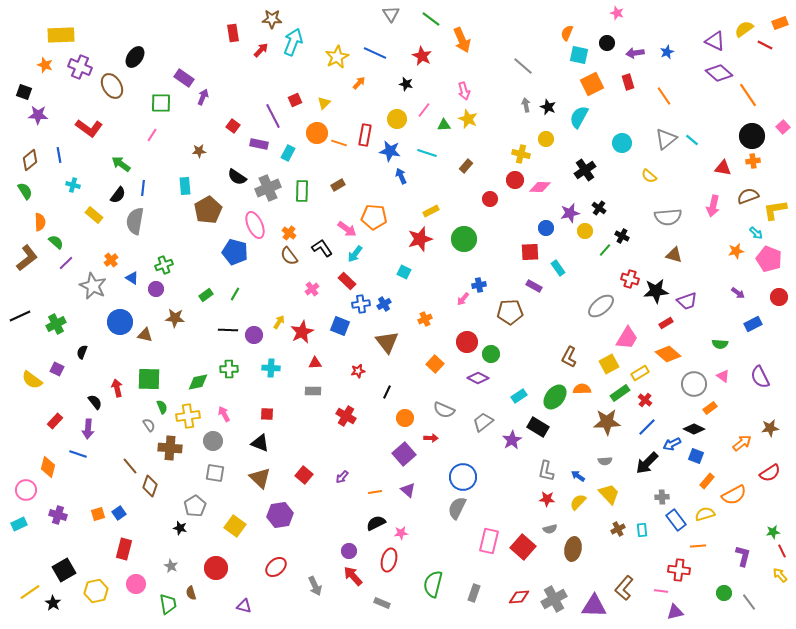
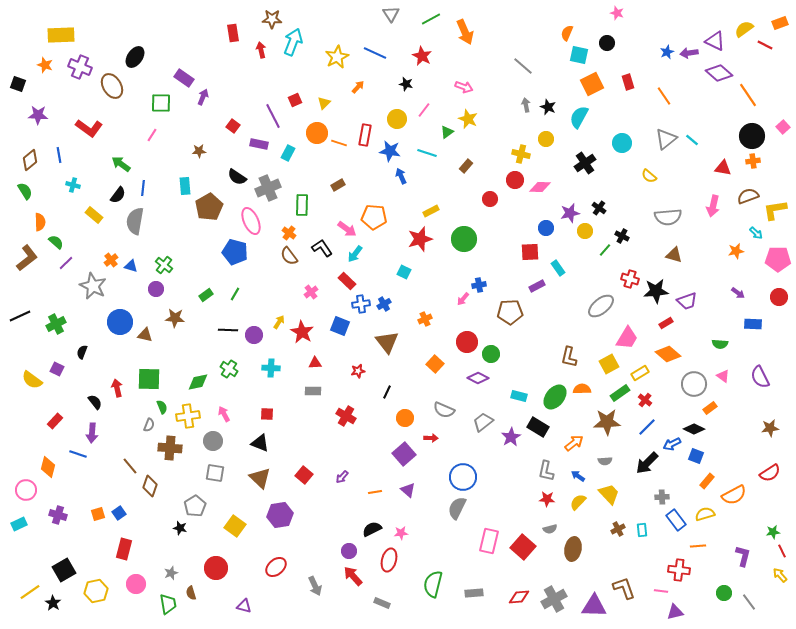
green line at (431, 19): rotated 66 degrees counterclockwise
orange arrow at (462, 40): moved 3 px right, 8 px up
red arrow at (261, 50): rotated 56 degrees counterclockwise
purple arrow at (635, 53): moved 54 px right
orange arrow at (359, 83): moved 1 px left, 4 px down
pink arrow at (464, 91): moved 4 px up; rotated 54 degrees counterclockwise
black square at (24, 92): moved 6 px left, 8 px up
green triangle at (444, 125): moved 3 px right, 7 px down; rotated 32 degrees counterclockwise
black cross at (585, 170): moved 7 px up
green rectangle at (302, 191): moved 14 px down
brown pentagon at (208, 210): moved 1 px right, 3 px up
pink ellipse at (255, 225): moved 4 px left, 4 px up
pink pentagon at (769, 259): moved 9 px right; rotated 20 degrees counterclockwise
green cross at (164, 265): rotated 30 degrees counterclockwise
blue triangle at (132, 278): moved 1 px left, 12 px up; rotated 16 degrees counterclockwise
purple rectangle at (534, 286): moved 3 px right; rotated 56 degrees counterclockwise
pink cross at (312, 289): moved 1 px left, 3 px down
blue rectangle at (753, 324): rotated 30 degrees clockwise
red star at (302, 332): rotated 15 degrees counterclockwise
brown L-shape at (569, 357): rotated 15 degrees counterclockwise
green cross at (229, 369): rotated 36 degrees clockwise
cyan rectangle at (519, 396): rotated 49 degrees clockwise
gray semicircle at (149, 425): rotated 56 degrees clockwise
purple arrow at (88, 429): moved 4 px right, 4 px down
purple star at (512, 440): moved 1 px left, 3 px up
orange arrow at (742, 443): moved 168 px left
black semicircle at (376, 523): moved 4 px left, 6 px down
gray star at (171, 566): moved 7 px down; rotated 24 degrees clockwise
brown L-shape at (624, 588): rotated 120 degrees clockwise
gray rectangle at (474, 593): rotated 66 degrees clockwise
